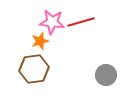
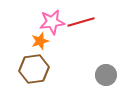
pink star: rotated 15 degrees counterclockwise
